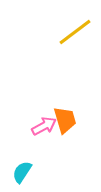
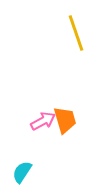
yellow line: moved 1 px right, 1 px down; rotated 72 degrees counterclockwise
pink arrow: moved 1 px left, 5 px up
